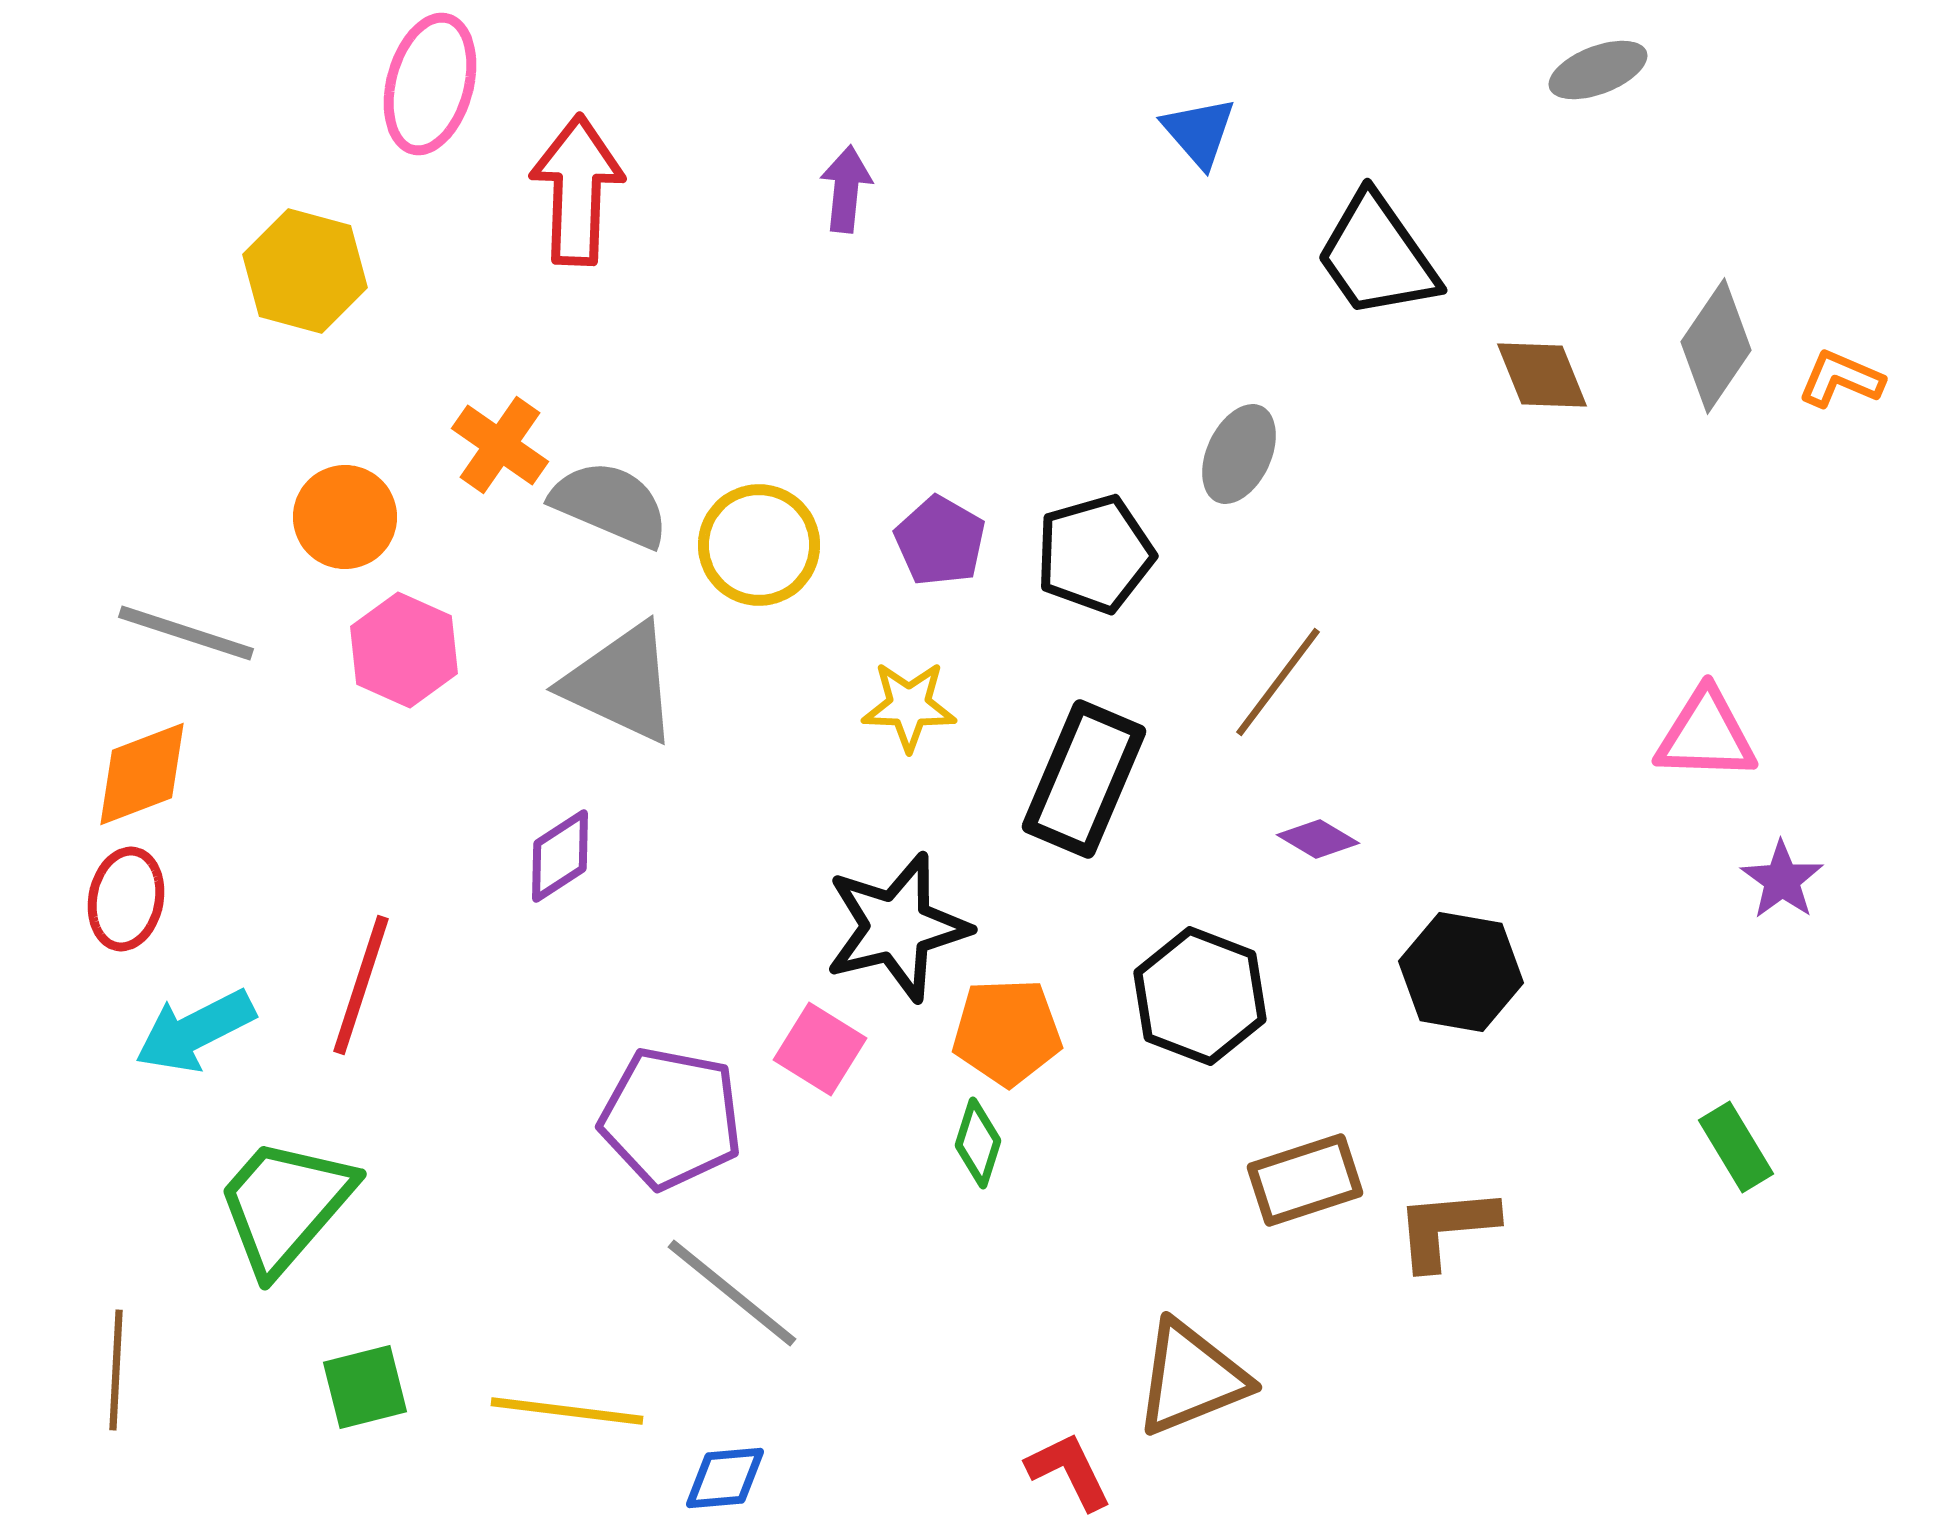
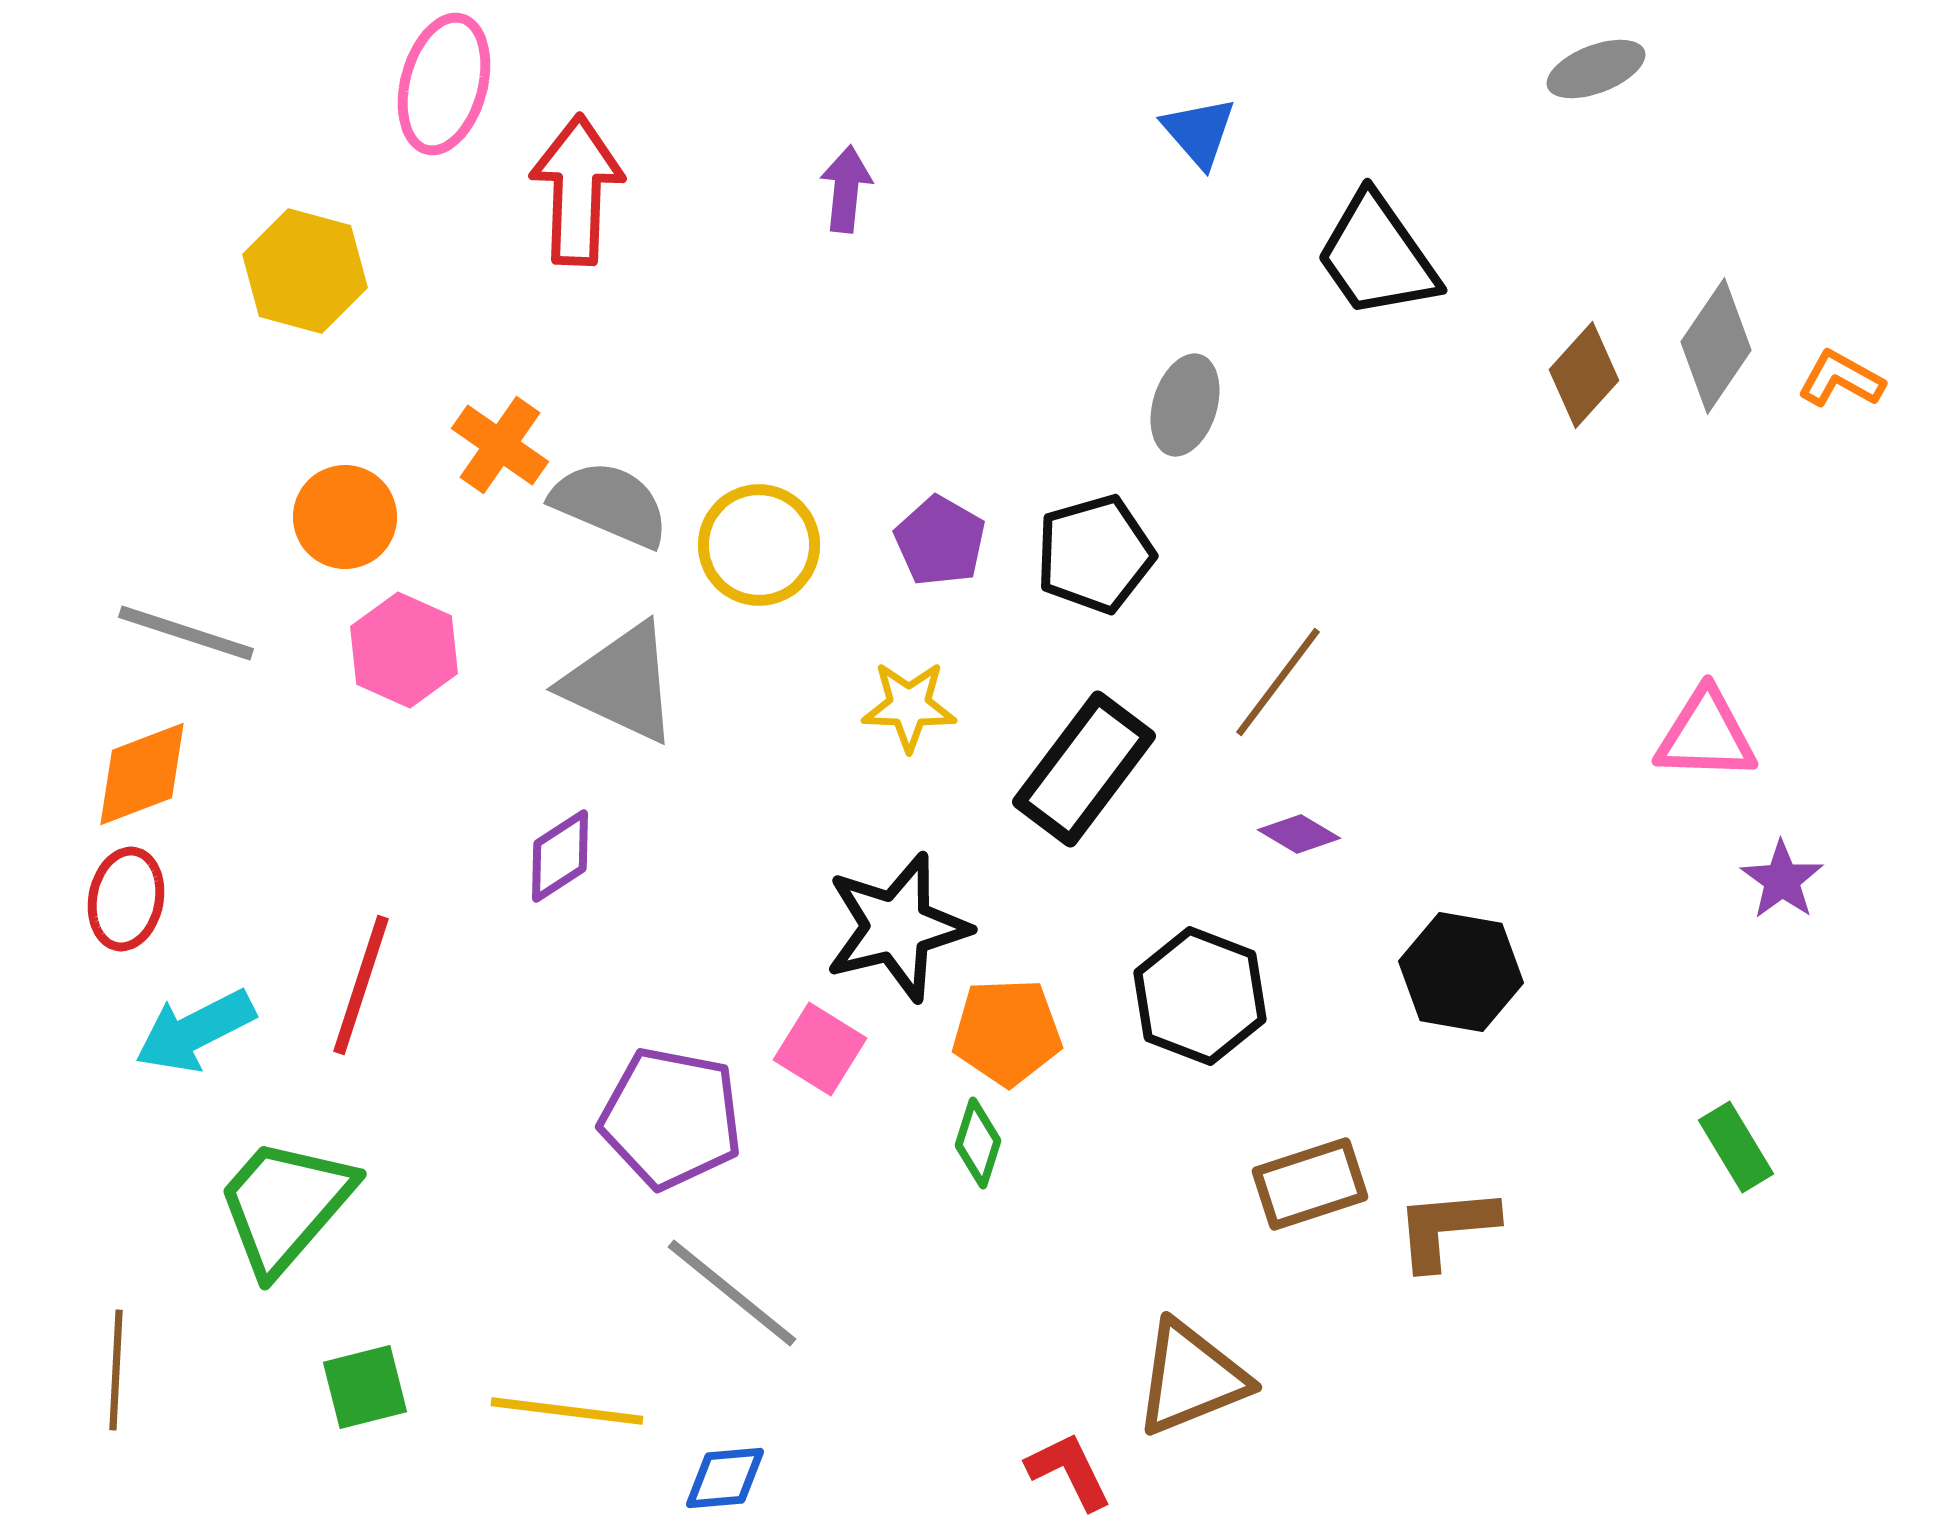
gray ellipse at (1598, 70): moved 2 px left, 1 px up
pink ellipse at (430, 84): moved 14 px right
brown diamond at (1542, 375): moved 42 px right; rotated 64 degrees clockwise
orange L-shape at (1841, 379): rotated 6 degrees clockwise
gray ellipse at (1239, 454): moved 54 px left, 49 px up; rotated 8 degrees counterclockwise
black rectangle at (1084, 779): moved 10 px up; rotated 14 degrees clockwise
purple diamond at (1318, 839): moved 19 px left, 5 px up
brown rectangle at (1305, 1180): moved 5 px right, 4 px down
